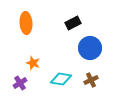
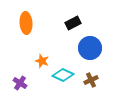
orange star: moved 9 px right, 2 px up
cyan diamond: moved 2 px right, 4 px up; rotated 15 degrees clockwise
purple cross: rotated 24 degrees counterclockwise
